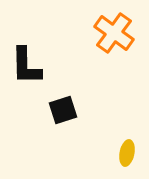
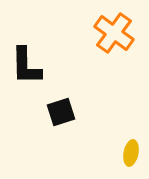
black square: moved 2 px left, 2 px down
yellow ellipse: moved 4 px right
